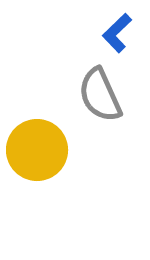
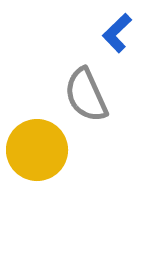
gray semicircle: moved 14 px left
